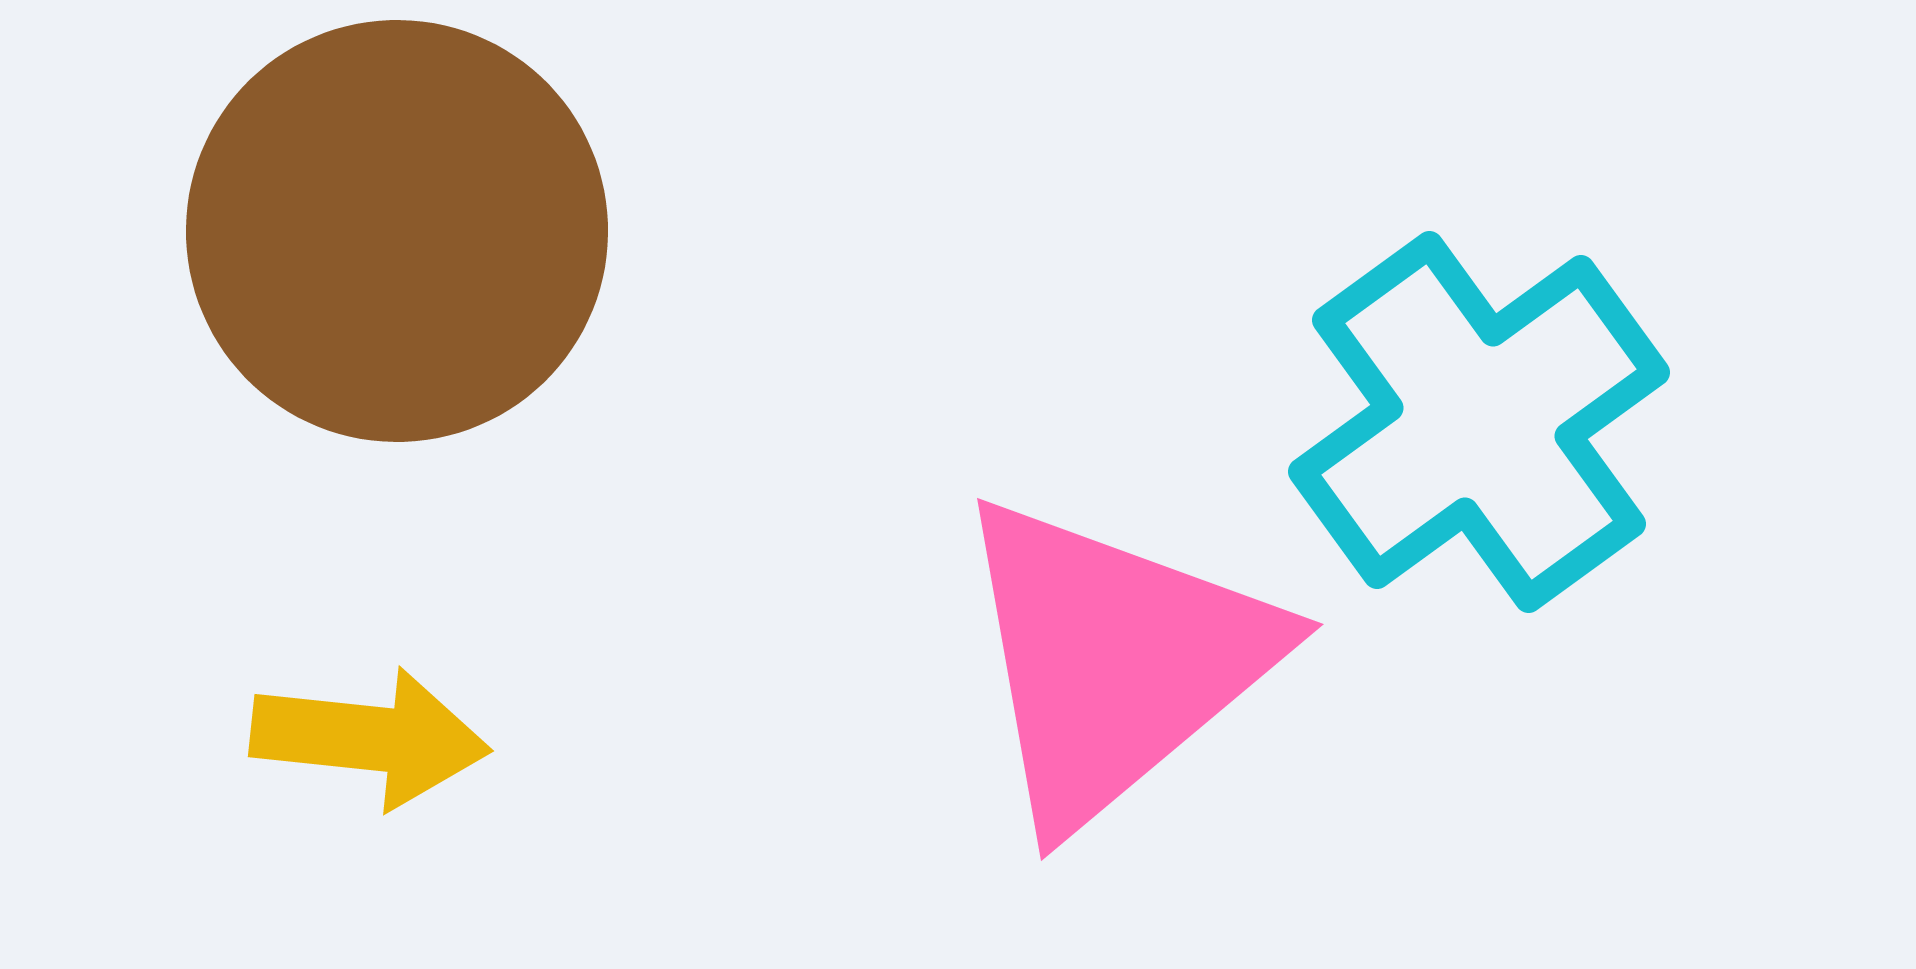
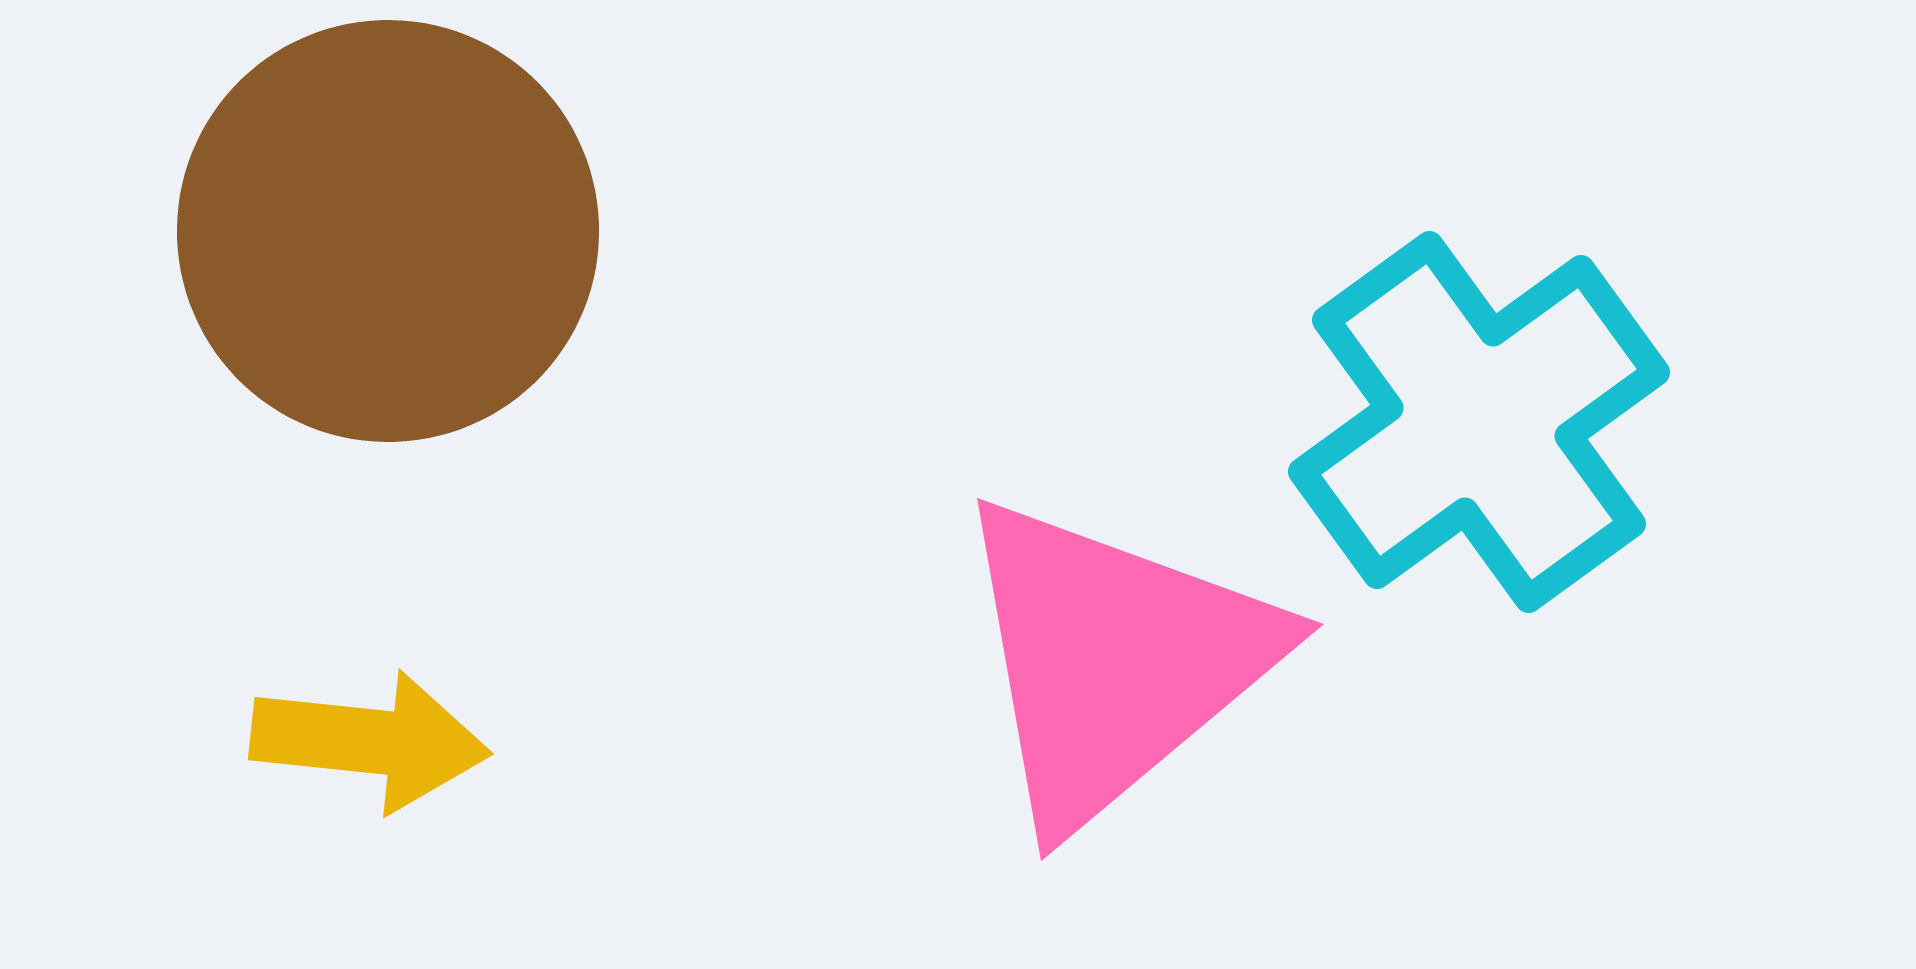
brown circle: moved 9 px left
yellow arrow: moved 3 px down
